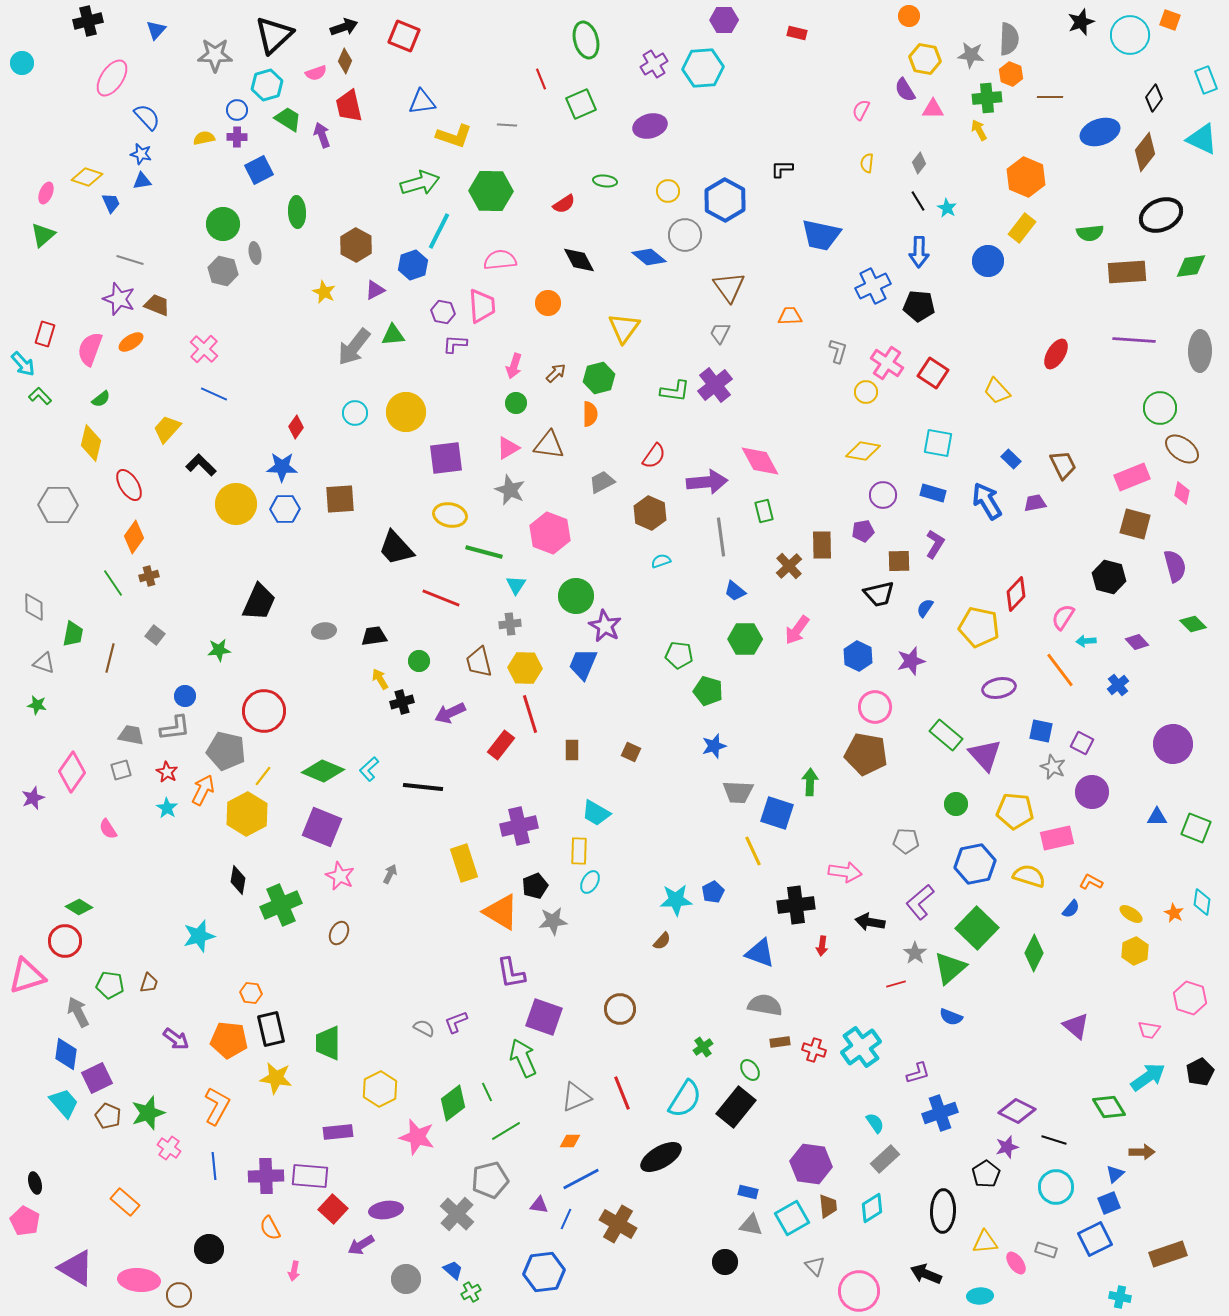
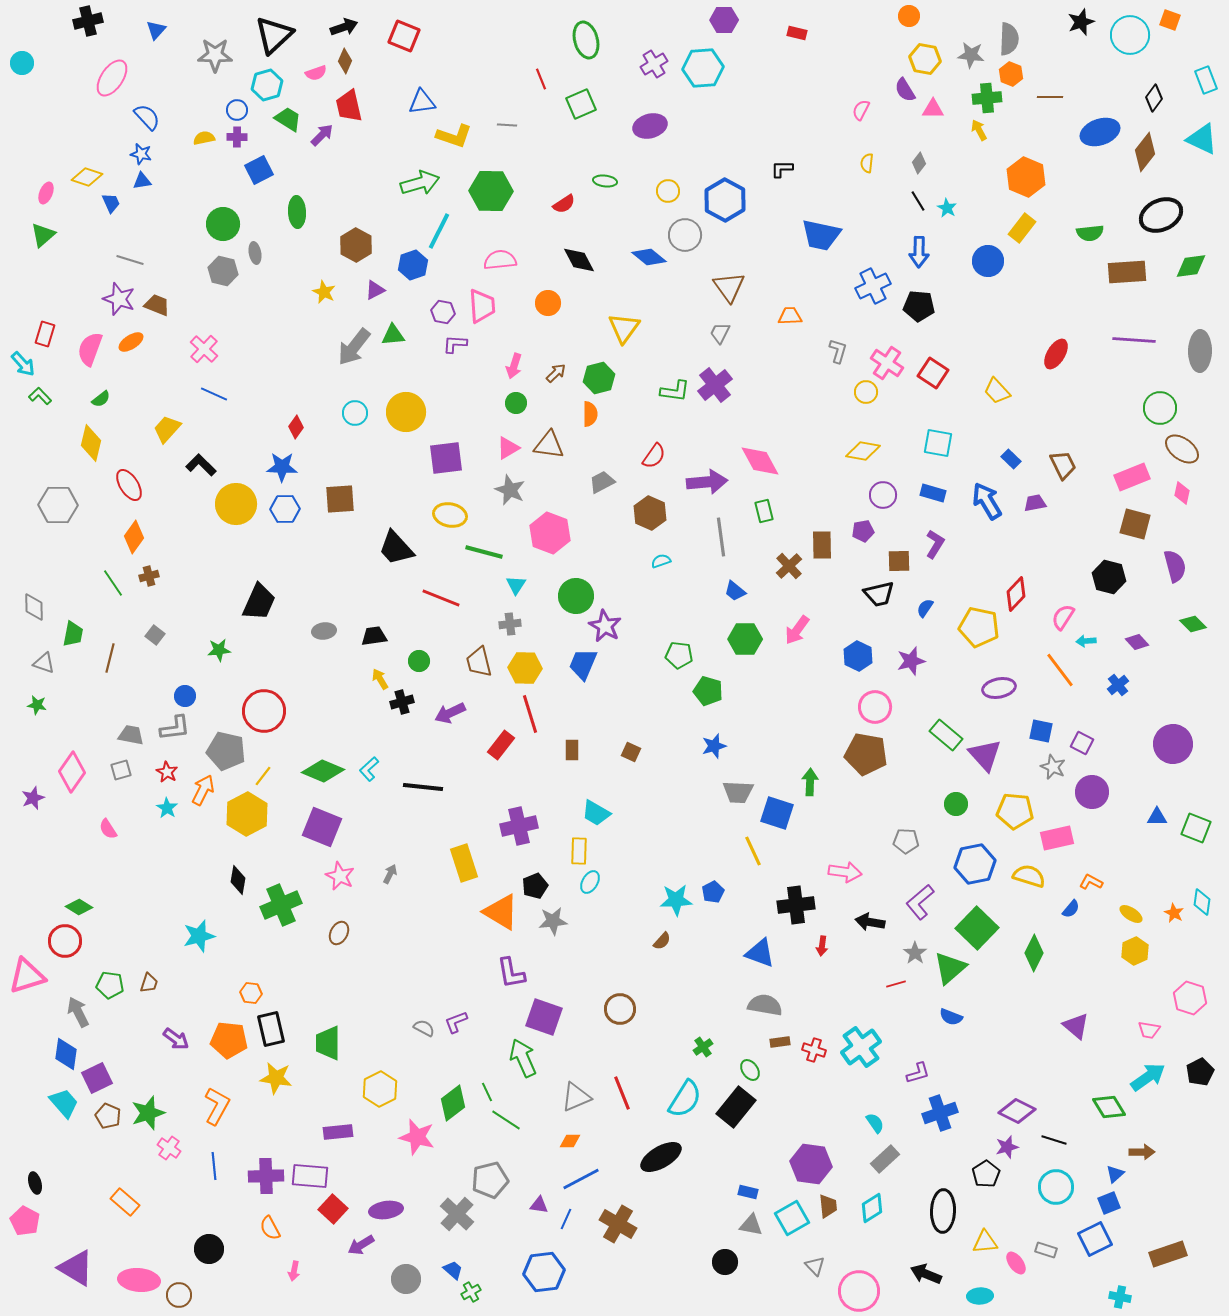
purple arrow at (322, 135): rotated 65 degrees clockwise
green line at (506, 1131): moved 11 px up; rotated 64 degrees clockwise
